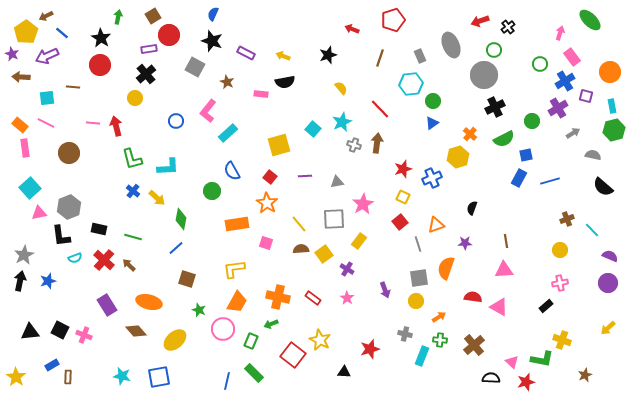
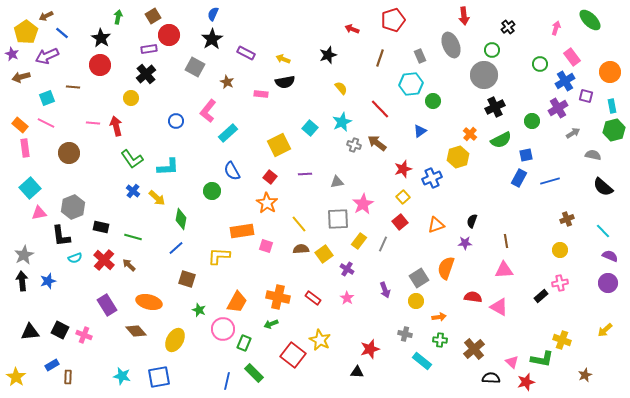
red arrow at (480, 21): moved 16 px left, 5 px up; rotated 78 degrees counterclockwise
pink arrow at (560, 33): moved 4 px left, 5 px up
black star at (212, 41): moved 2 px up; rotated 20 degrees clockwise
green circle at (494, 50): moved 2 px left
yellow arrow at (283, 56): moved 3 px down
brown arrow at (21, 77): rotated 18 degrees counterclockwise
cyan square at (47, 98): rotated 14 degrees counterclockwise
yellow circle at (135, 98): moved 4 px left
blue triangle at (432, 123): moved 12 px left, 8 px down
cyan square at (313, 129): moved 3 px left, 1 px up
green semicircle at (504, 139): moved 3 px left, 1 px down
brown arrow at (377, 143): rotated 60 degrees counterclockwise
yellow square at (279, 145): rotated 10 degrees counterclockwise
green L-shape at (132, 159): rotated 20 degrees counterclockwise
purple line at (305, 176): moved 2 px up
yellow square at (403, 197): rotated 24 degrees clockwise
gray hexagon at (69, 207): moved 4 px right
black semicircle at (472, 208): moved 13 px down
gray square at (334, 219): moved 4 px right
orange rectangle at (237, 224): moved 5 px right, 7 px down
black rectangle at (99, 229): moved 2 px right, 2 px up
cyan line at (592, 230): moved 11 px right, 1 px down
pink square at (266, 243): moved 3 px down
gray line at (418, 244): moved 35 px left; rotated 42 degrees clockwise
yellow L-shape at (234, 269): moved 15 px left, 13 px up; rotated 10 degrees clockwise
gray square at (419, 278): rotated 24 degrees counterclockwise
black arrow at (20, 281): moved 2 px right; rotated 18 degrees counterclockwise
black rectangle at (546, 306): moved 5 px left, 10 px up
orange arrow at (439, 317): rotated 24 degrees clockwise
yellow arrow at (608, 328): moved 3 px left, 2 px down
yellow ellipse at (175, 340): rotated 20 degrees counterclockwise
green rectangle at (251, 341): moved 7 px left, 2 px down
brown cross at (474, 345): moved 4 px down
cyan rectangle at (422, 356): moved 5 px down; rotated 72 degrees counterclockwise
black triangle at (344, 372): moved 13 px right
